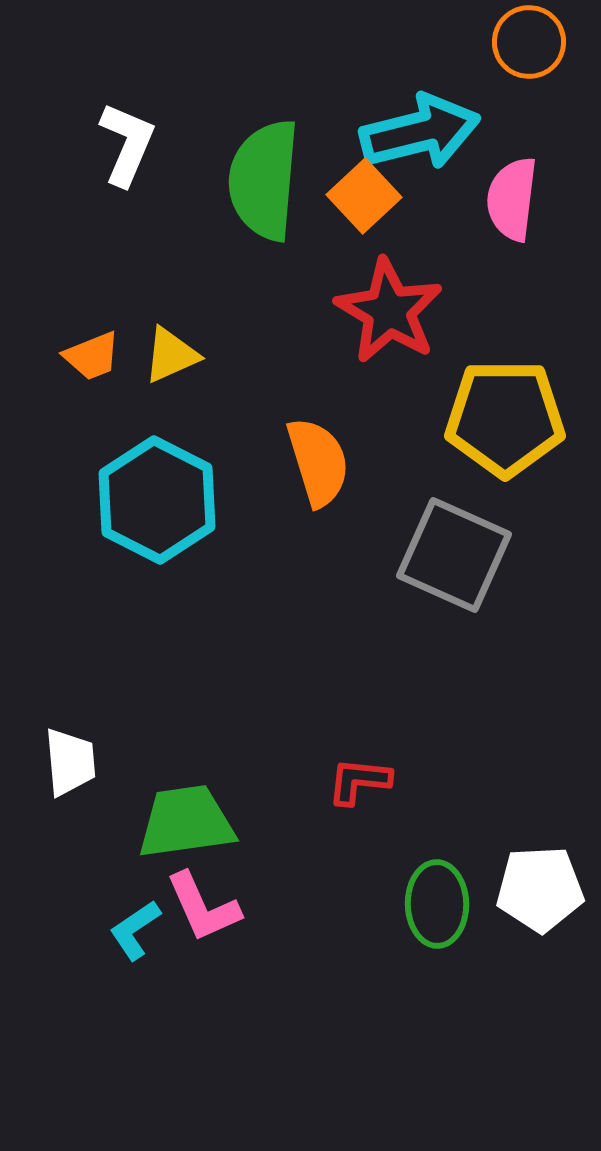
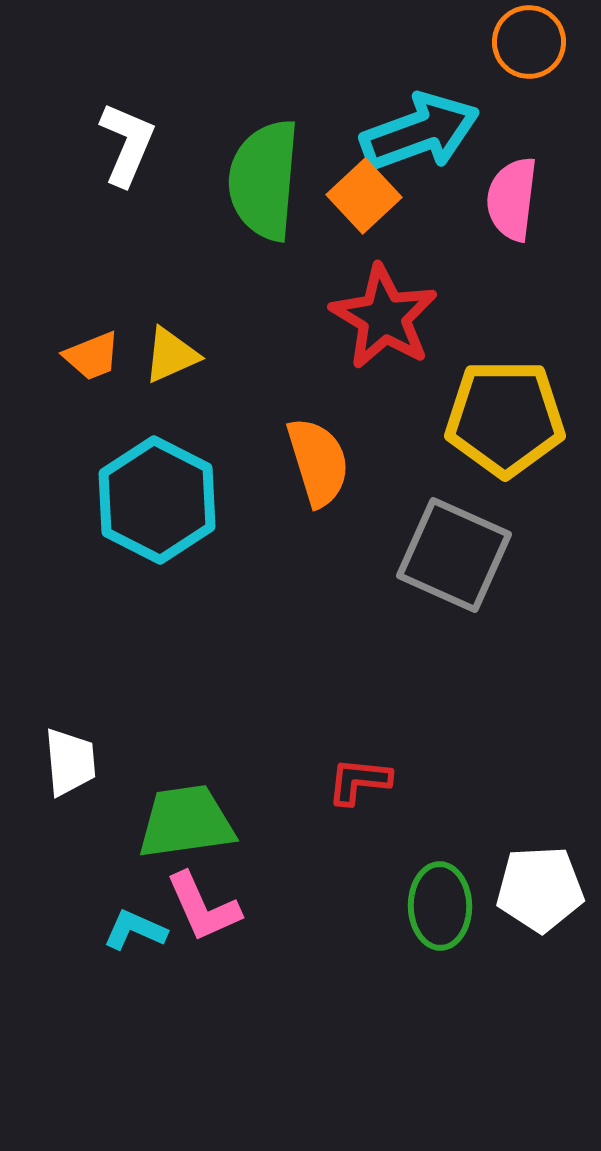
cyan arrow: rotated 6 degrees counterclockwise
red star: moved 5 px left, 6 px down
green ellipse: moved 3 px right, 2 px down
cyan L-shape: rotated 58 degrees clockwise
